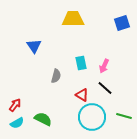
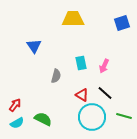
black line: moved 5 px down
